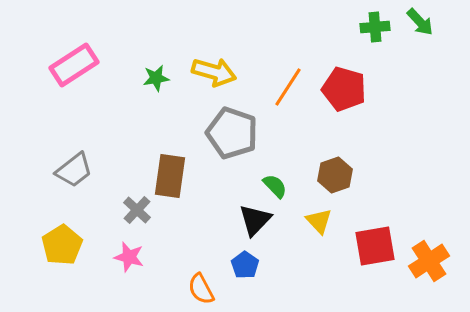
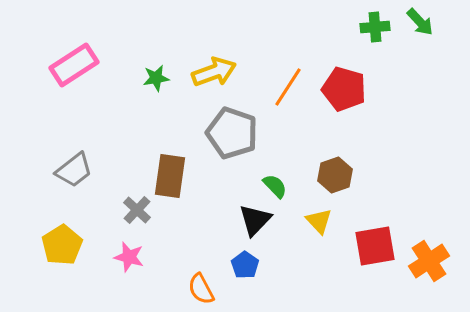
yellow arrow: rotated 36 degrees counterclockwise
